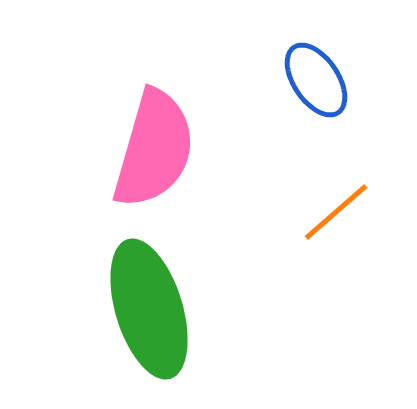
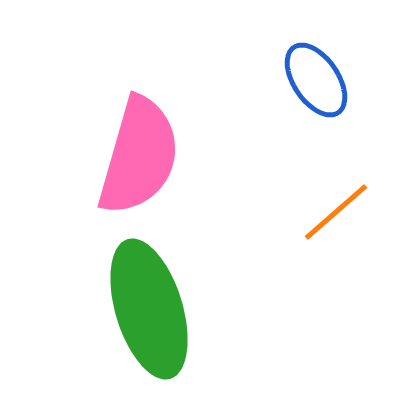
pink semicircle: moved 15 px left, 7 px down
